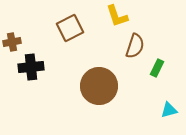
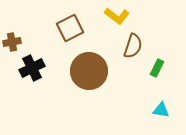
yellow L-shape: rotated 35 degrees counterclockwise
brown semicircle: moved 2 px left
black cross: moved 1 px right, 1 px down; rotated 20 degrees counterclockwise
brown circle: moved 10 px left, 15 px up
cyan triangle: moved 8 px left; rotated 24 degrees clockwise
